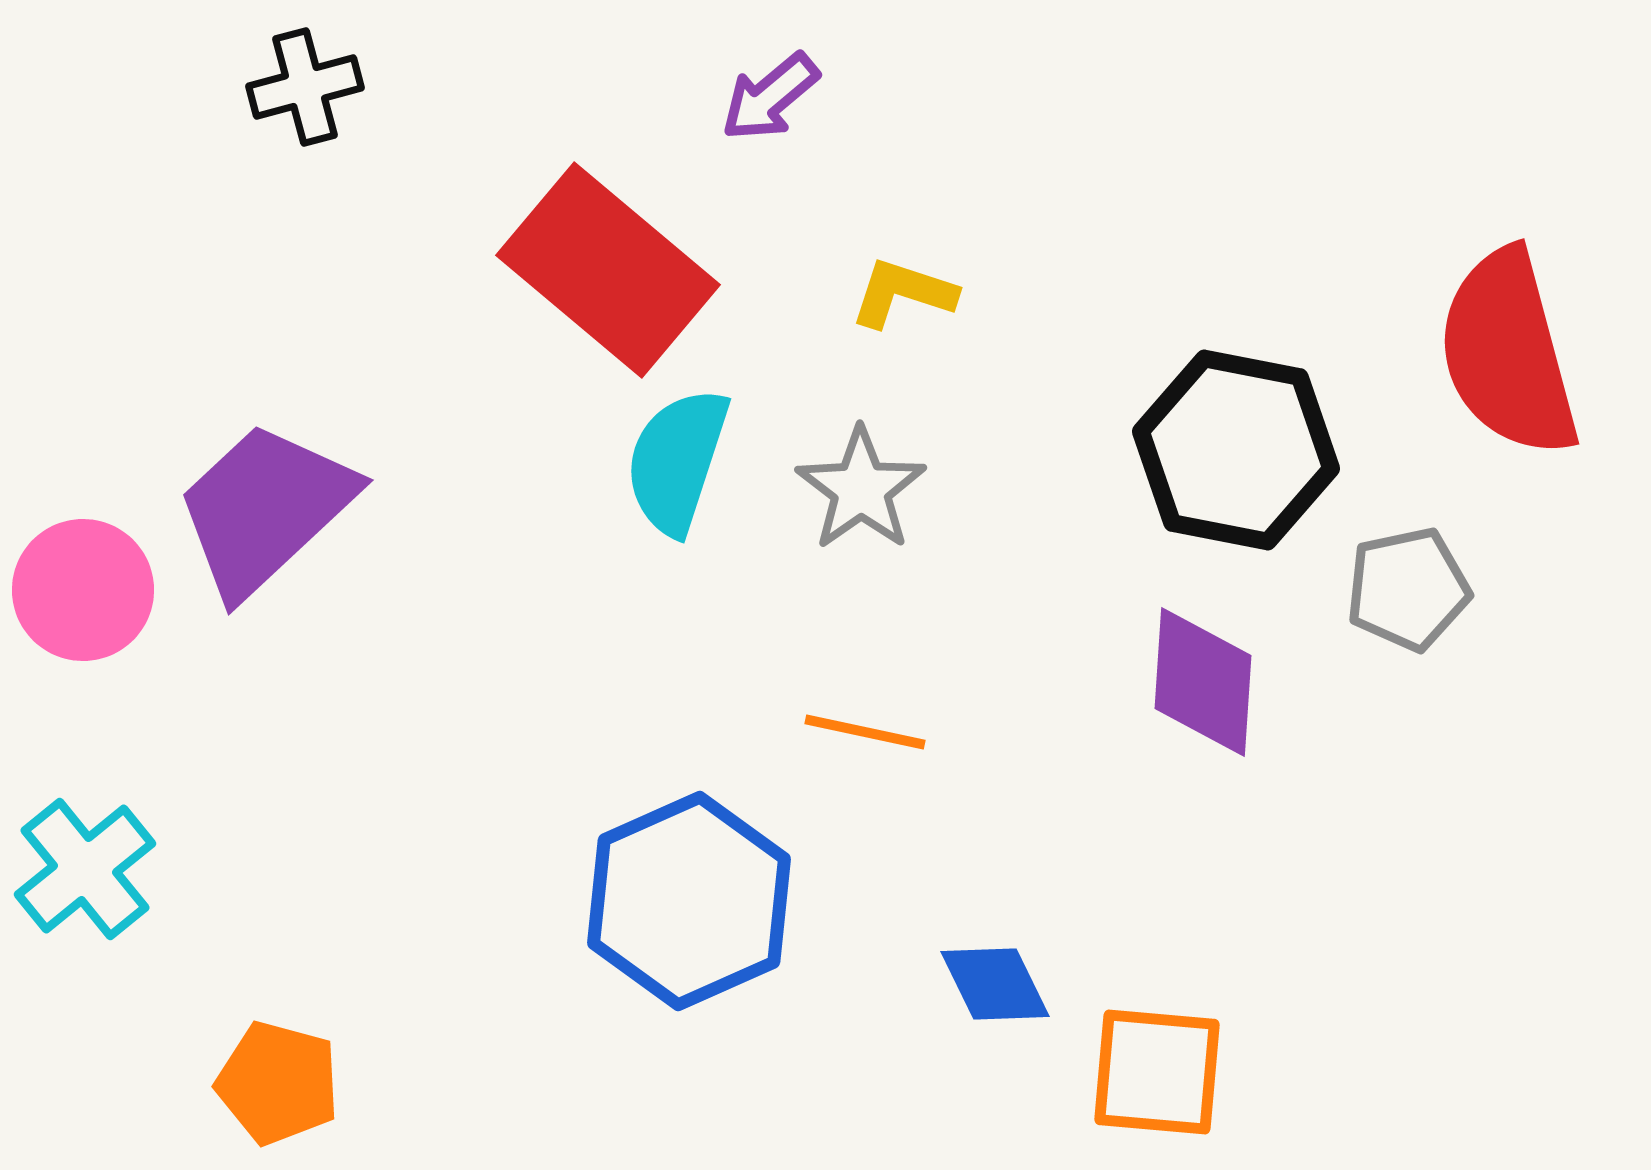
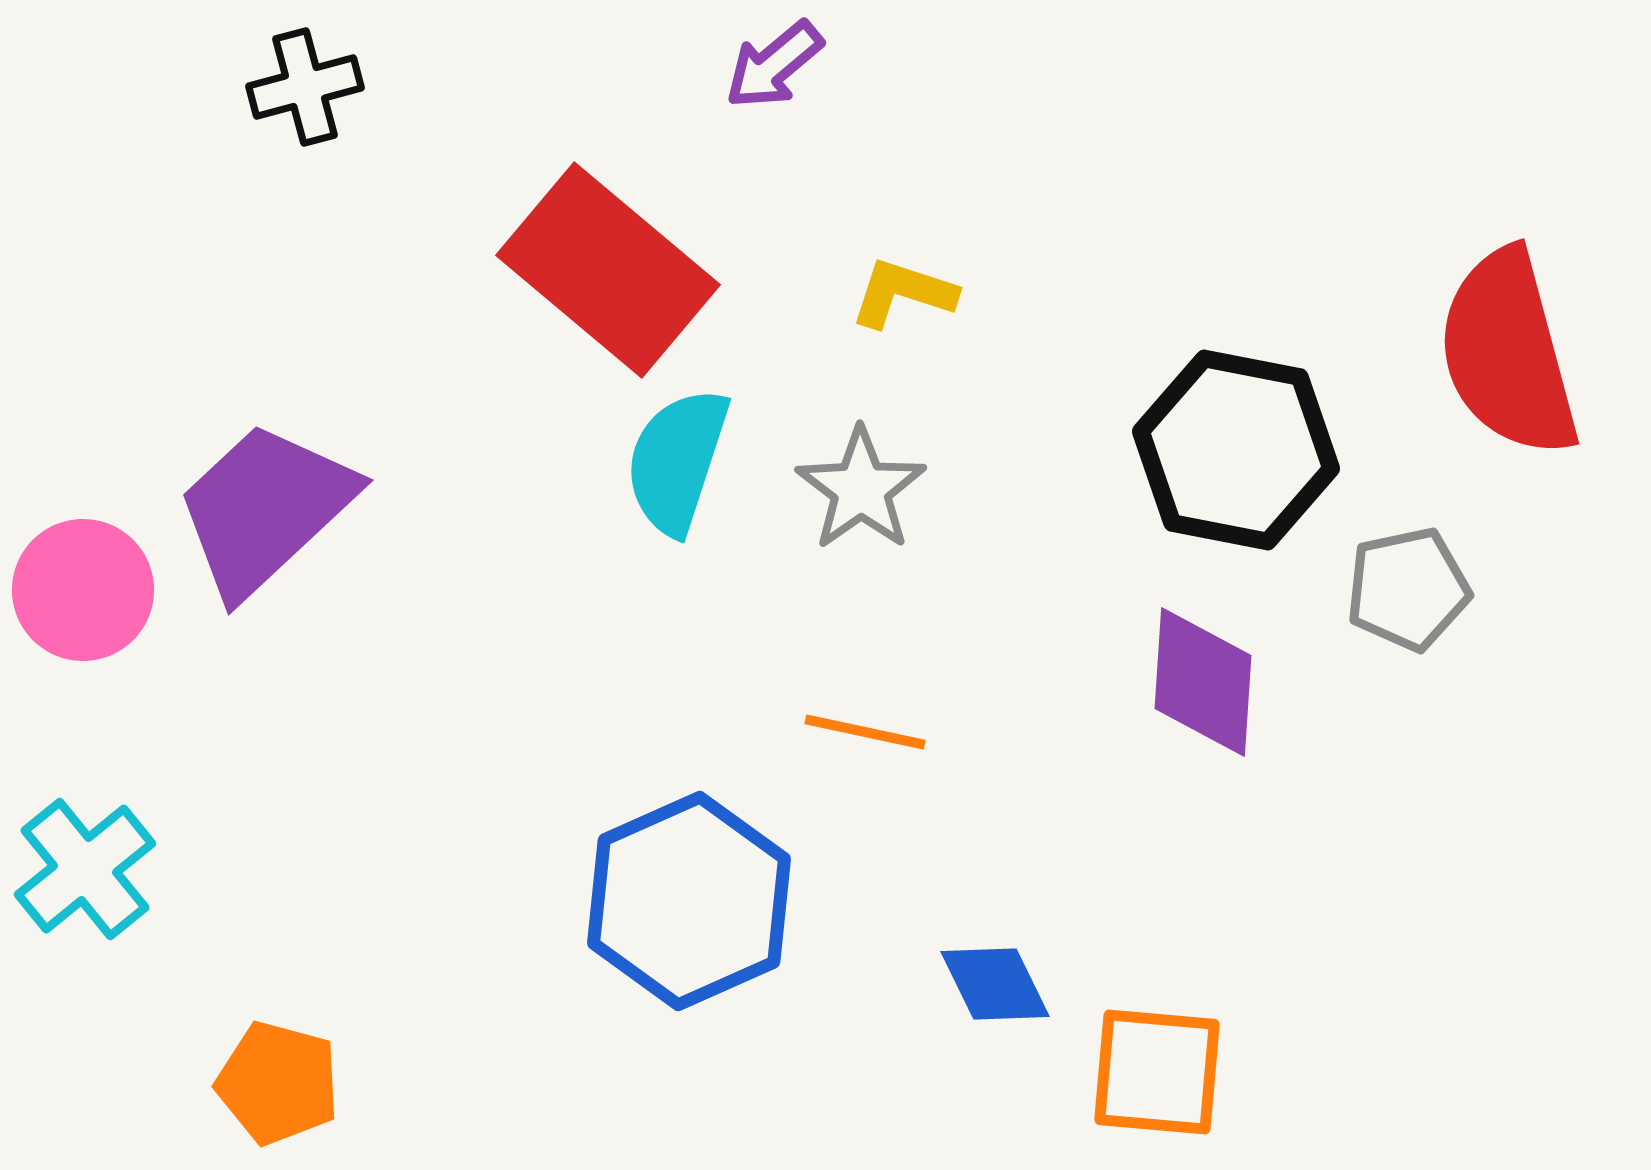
purple arrow: moved 4 px right, 32 px up
